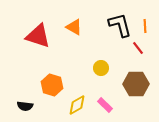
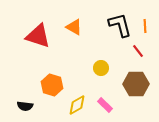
red line: moved 3 px down
